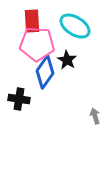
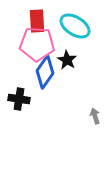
red rectangle: moved 5 px right
